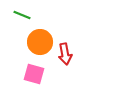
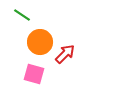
green line: rotated 12 degrees clockwise
red arrow: rotated 125 degrees counterclockwise
